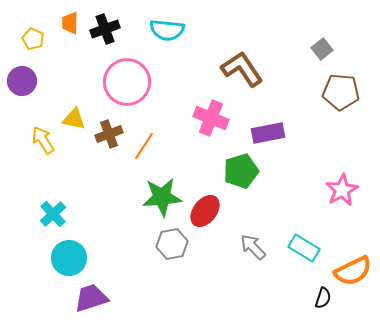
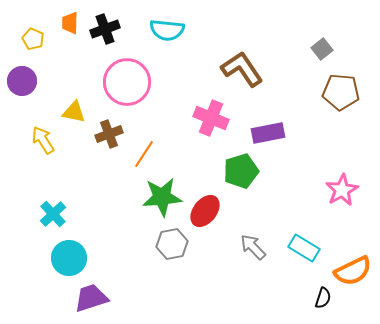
yellow triangle: moved 7 px up
orange line: moved 8 px down
